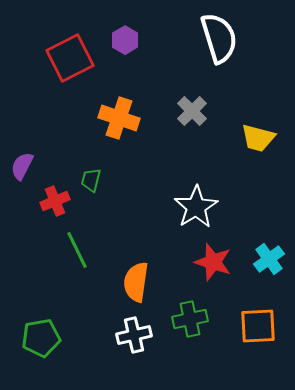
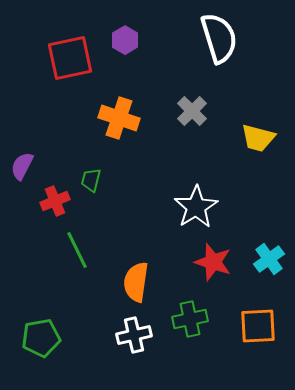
red square: rotated 15 degrees clockwise
